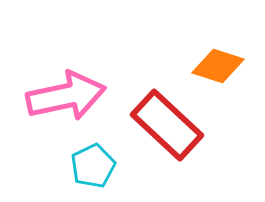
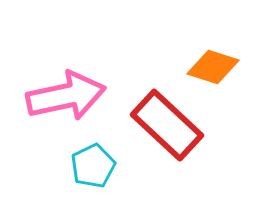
orange diamond: moved 5 px left, 1 px down
